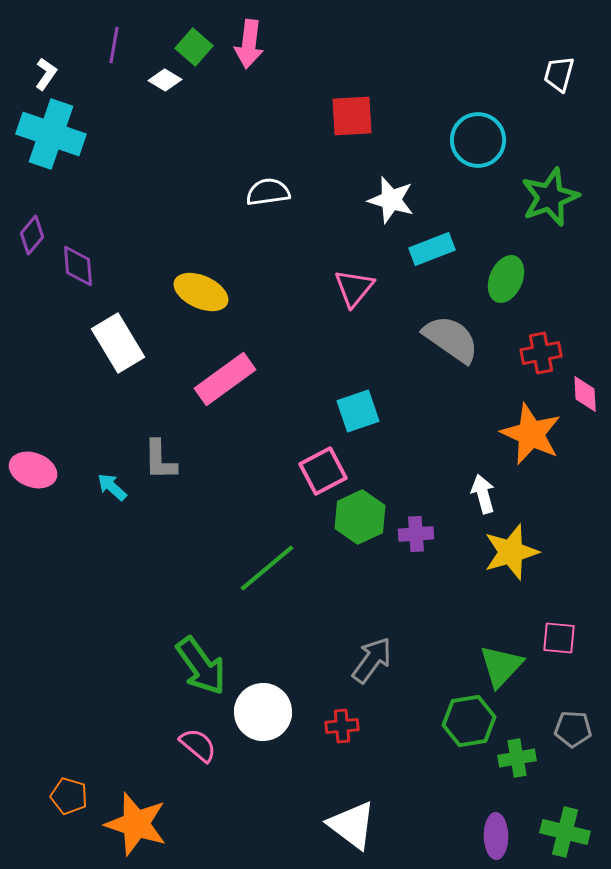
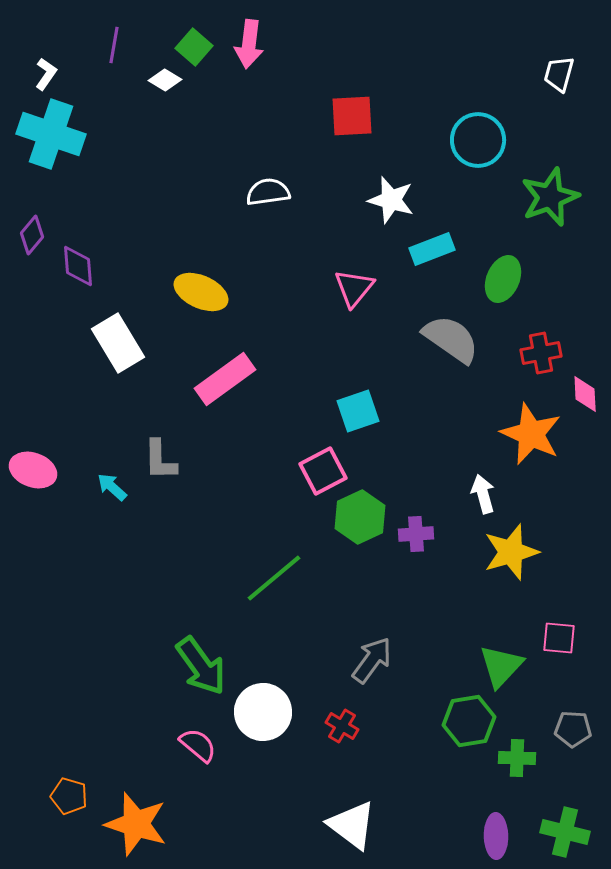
green ellipse at (506, 279): moved 3 px left
green line at (267, 568): moved 7 px right, 10 px down
red cross at (342, 726): rotated 36 degrees clockwise
green cross at (517, 758): rotated 12 degrees clockwise
